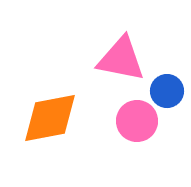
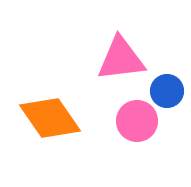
pink triangle: rotated 18 degrees counterclockwise
orange diamond: rotated 66 degrees clockwise
